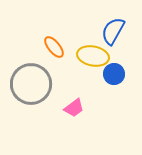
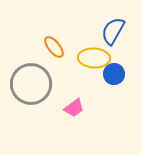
yellow ellipse: moved 1 px right, 2 px down; rotated 8 degrees counterclockwise
